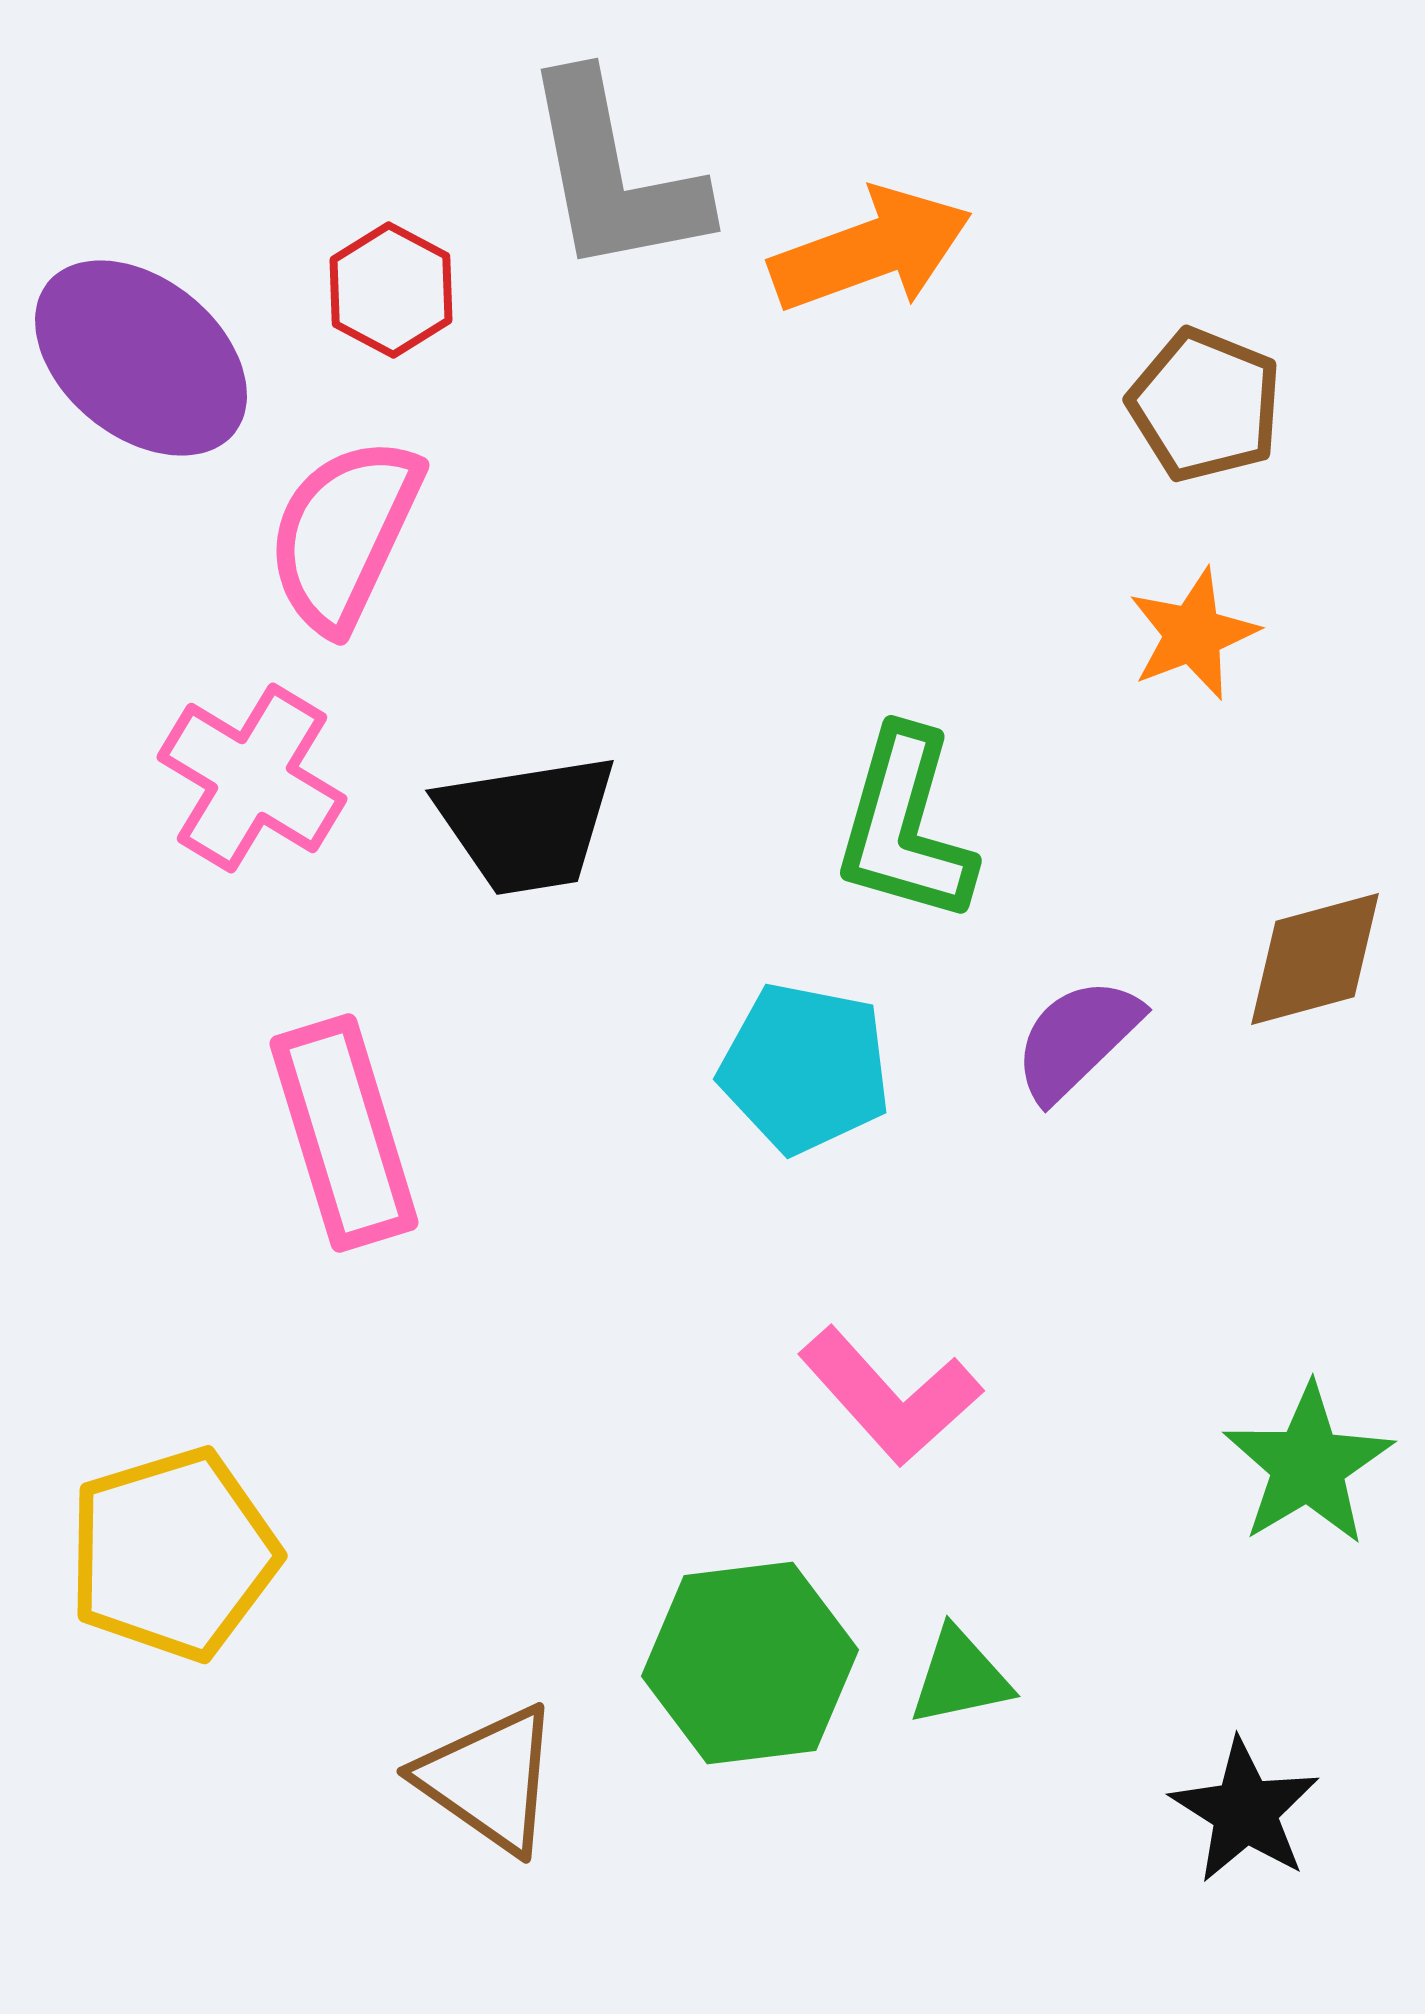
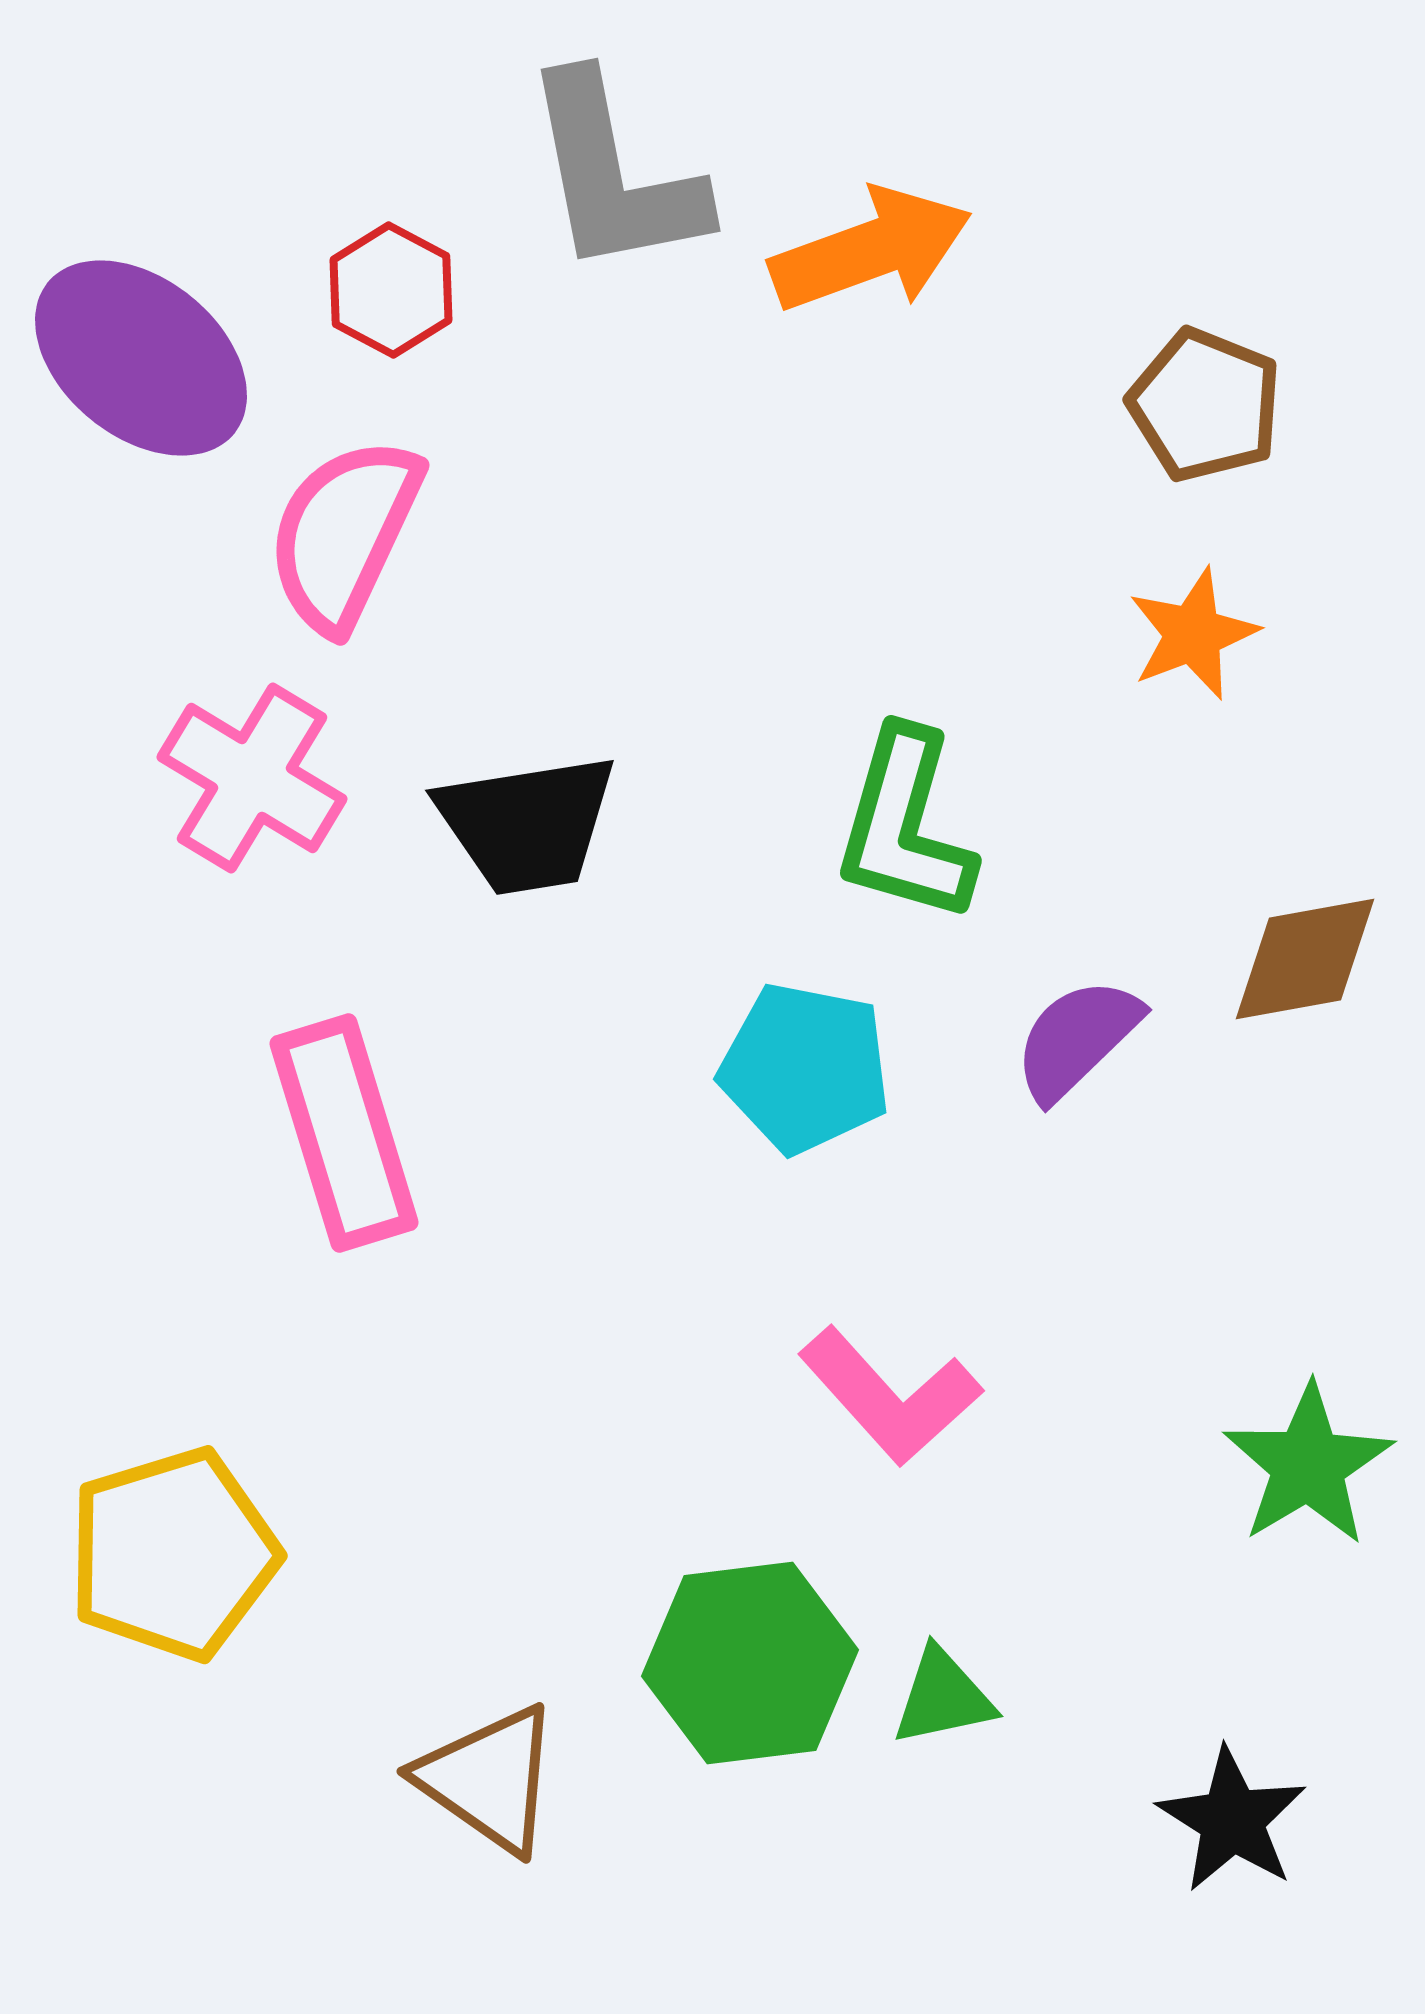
brown diamond: moved 10 px left; rotated 5 degrees clockwise
green triangle: moved 17 px left, 20 px down
black star: moved 13 px left, 9 px down
